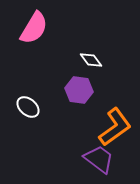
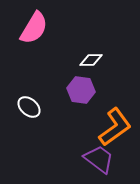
white diamond: rotated 55 degrees counterclockwise
purple hexagon: moved 2 px right
white ellipse: moved 1 px right
